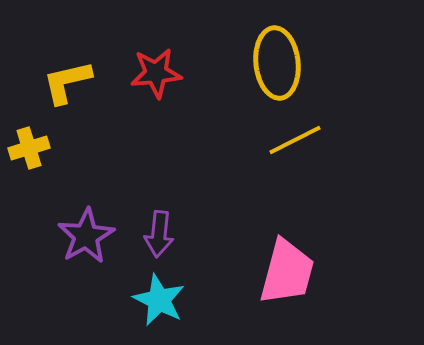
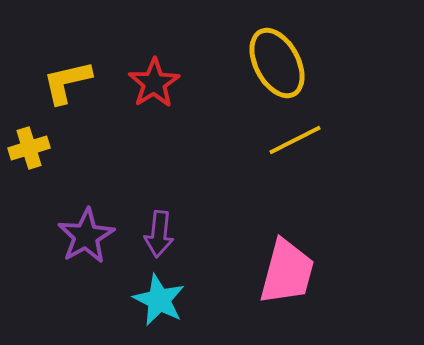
yellow ellipse: rotated 22 degrees counterclockwise
red star: moved 2 px left, 10 px down; rotated 27 degrees counterclockwise
